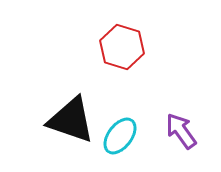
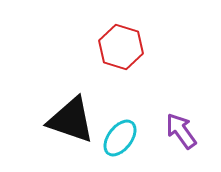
red hexagon: moved 1 px left
cyan ellipse: moved 2 px down
